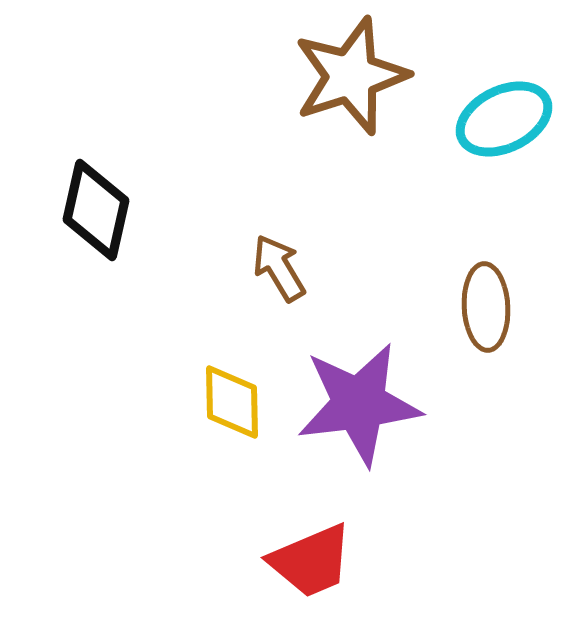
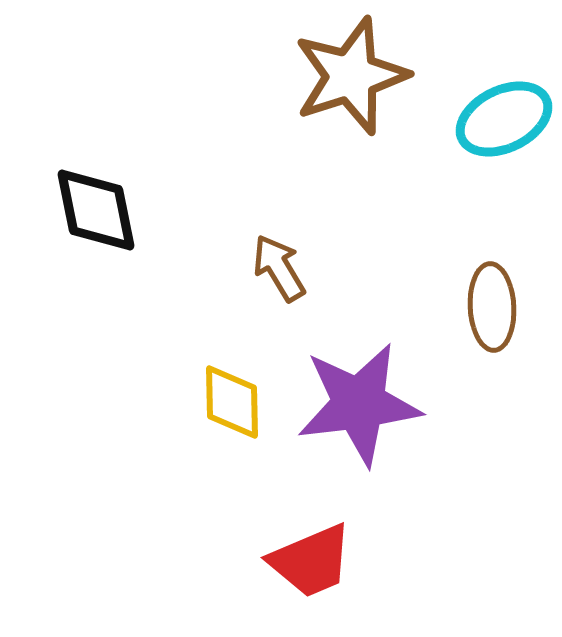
black diamond: rotated 24 degrees counterclockwise
brown ellipse: moved 6 px right
